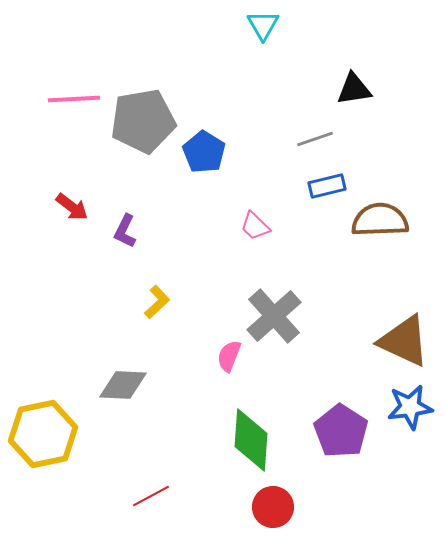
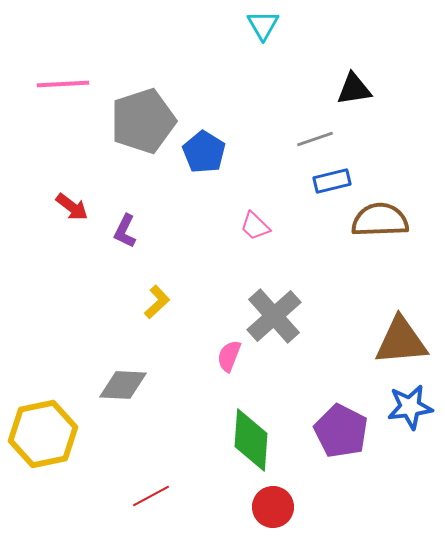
pink line: moved 11 px left, 15 px up
gray pentagon: rotated 8 degrees counterclockwise
blue rectangle: moved 5 px right, 5 px up
brown triangle: moved 3 px left; rotated 30 degrees counterclockwise
purple pentagon: rotated 6 degrees counterclockwise
